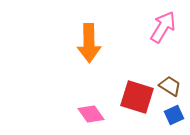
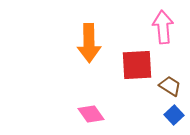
pink arrow: rotated 36 degrees counterclockwise
red square: moved 32 px up; rotated 20 degrees counterclockwise
blue square: rotated 18 degrees counterclockwise
